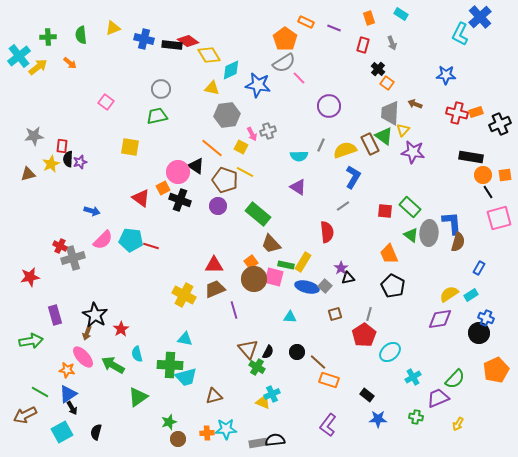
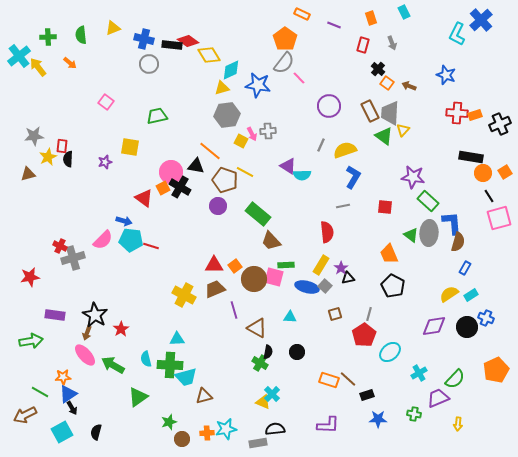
cyan rectangle at (401, 14): moved 3 px right, 2 px up; rotated 32 degrees clockwise
blue cross at (480, 17): moved 1 px right, 3 px down
orange rectangle at (369, 18): moved 2 px right
orange rectangle at (306, 22): moved 4 px left, 8 px up
purple line at (334, 28): moved 3 px up
cyan L-shape at (460, 34): moved 3 px left
gray semicircle at (284, 63): rotated 20 degrees counterclockwise
yellow arrow at (38, 67): rotated 90 degrees counterclockwise
blue star at (446, 75): rotated 18 degrees clockwise
yellow triangle at (212, 88): moved 10 px right; rotated 28 degrees counterclockwise
gray circle at (161, 89): moved 12 px left, 25 px up
brown arrow at (415, 104): moved 6 px left, 18 px up
orange rectangle at (476, 112): moved 1 px left, 3 px down
red cross at (457, 113): rotated 10 degrees counterclockwise
gray cross at (268, 131): rotated 14 degrees clockwise
brown rectangle at (370, 144): moved 33 px up
yellow square at (241, 147): moved 6 px up
orange line at (212, 148): moved 2 px left, 3 px down
purple star at (413, 152): moved 25 px down
cyan semicircle at (299, 156): moved 3 px right, 19 px down
purple star at (80, 162): moved 25 px right
yellow star at (51, 164): moved 3 px left, 7 px up
black triangle at (196, 166): rotated 24 degrees counterclockwise
pink circle at (178, 172): moved 7 px left
orange circle at (483, 175): moved 2 px up
orange square at (505, 175): moved 3 px up; rotated 24 degrees counterclockwise
purple triangle at (298, 187): moved 10 px left, 21 px up
black line at (488, 192): moved 1 px right, 4 px down
red triangle at (141, 198): moved 3 px right
black cross at (180, 200): moved 13 px up; rotated 10 degrees clockwise
gray line at (343, 206): rotated 24 degrees clockwise
green rectangle at (410, 207): moved 18 px right, 6 px up
blue arrow at (92, 211): moved 32 px right, 10 px down
red square at (385, 211): moved 4 px up
brown trapezoid at (271, 244): moved 3 px up
orange square at (251, 262): moved 16 px left, 4 px down
yellow rectangle at (303, 262): moved 18 px right, 3 px down
green rectangle at (286, 265): rotated 14 degrees counterclockwise
blue rectangle at (479, 268): moved 14 px left
purple rectangle at (55, 315): rotated 66 degrees counterclockwise
purple diamond at (440, 319): moved 6 px left, 7 px down
black circle at (479, 333): moved 12 px left, 6 px up
cyan triangle at (185, 339): moved 8 px left; rotated 14 degrees counterclockwise
brown triangle at (248, 349): moved 9 px right, 21 px up; rotated 20 degrees counterclockwise
black semicircle at (268, 352): rotated 16 degrees counterclockwise
cyan semicircle at (137, 354): moved 9 px right, 5 px down
pink ellipse at (83, 357): moved 2 px right, 2 px up
brown line at (318, 362): moved 30 px right, 17 px down
green cross at (257, 367): moved 3 px right, 4 px up
orange star at (67, 370): moved 4 px left, 7 px down; rotated 14 degrees counterclockwise
cyan cross at (413, 377): moved 6 px right, 4 px up
cyan cross at (272, 394): rotated 21 degrees counterclockwise
black rectangle at (367, 395): rotated 56 degrees counterclockwise
brown triangle at (214, 396): moved 10 px left
green cross at (416, 417): moved 2 px left, 3 px up
yellow arrow at (458, 424): rotated 24 degrees counterclockwise
purple L-shape at (328, 425): rotated 125 degrees counterclockwise
cyan star at (226, 429): rotated 10 degrees counterclockwise
brown circle at (178, 439): moved 4 px right
black semicircle at (275, 440): moved 11 px up
